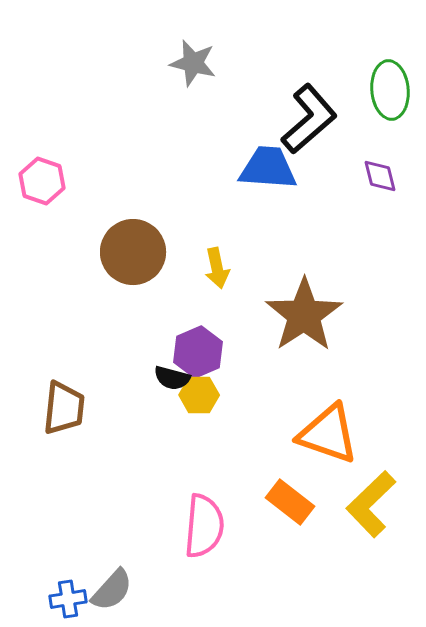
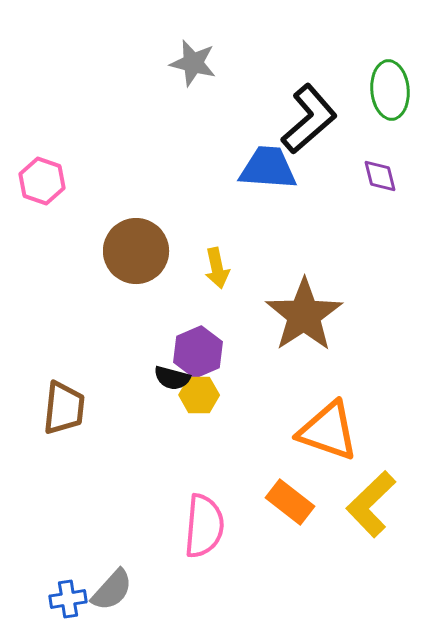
brown circle: moved 3 px right, 1 px up
orange triangle: moved 3 px up
